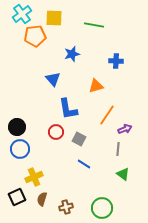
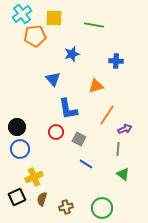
blue line: moved 2 px right
